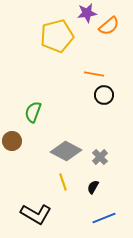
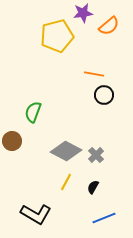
purple star: moved 4 px left
gray cross: moved 4 px left, 2 px up
yellow line: moved 3 px right; rotated 48 degrees clockwise
